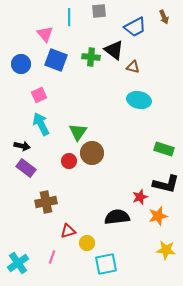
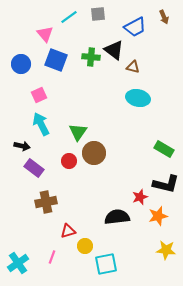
gray square: moved 1 px left, 3 px down
cyan line: rotated 54 degrees clockwise
cyan ellipse: moved 1 px left, 2 px up
green rectangle: rotated 12 degrees clockwise
brown circle: moved 2 px right
purple rectangle: moved 8 px right
yellow circle: moved 2 px left, 3 px down
